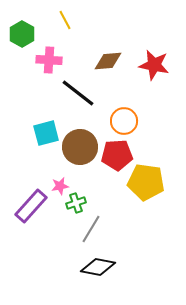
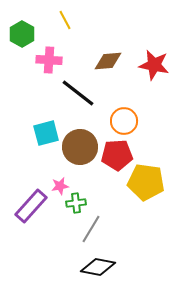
green cross: rotated 12 degrees clockwise
